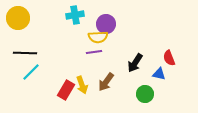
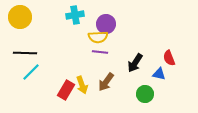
yellow circle: moved 2 px right, 1 px up
purple line: moved 6 px right; rotated 14 degrees clockwise
